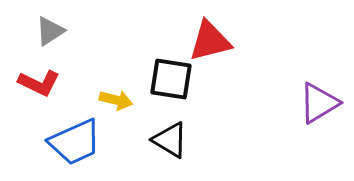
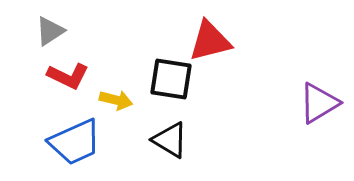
red L-shape: moved 29 px right, 7 px up
